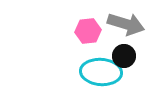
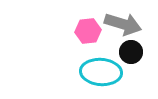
gray arrow: moved 3 px left
black circle: moved 7 px right, 4 px up
